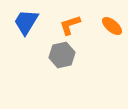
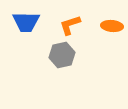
blue trapezoid: rotated 120 degrees counterclockwise
orange ellipse: rotated 35 degrees counterclockwise
